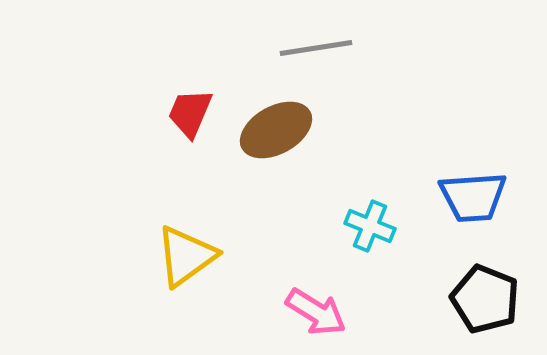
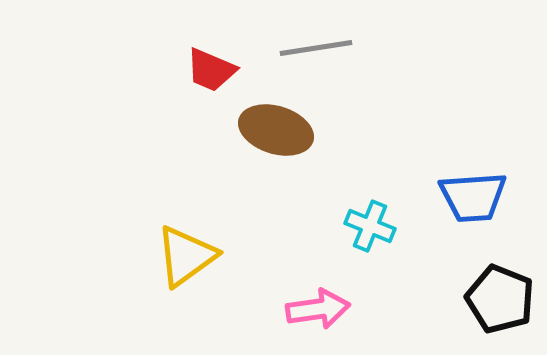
red trapezoid: moved 21 px right, 43 px up; rotated 90 degrees counterclockwise
brown ellipse: rotated 46 degrees clockwise
black pentagon: moved 15 px right
pink arrow: moved 2 px right, 3 px up; rotated 40 degrees counterclockwise
